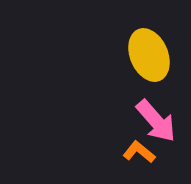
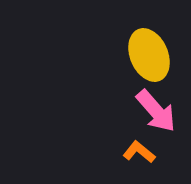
pink arrow: moved 10 px up
